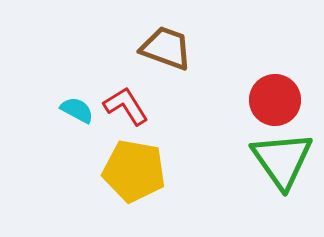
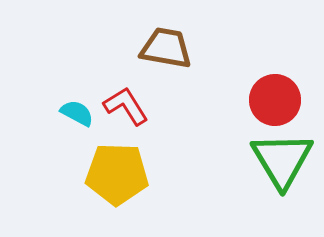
brown trapezoid: rotated 10 degrees counterclockwise
cyan semicircle: moved 3 px down
green triangle: rotated 4 degrees clockwise
yellow pentagon: moved 17 px left, 3 px down; rotated 8 degrees counterclockwise
